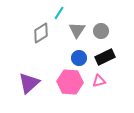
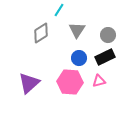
cyan line: moved 3 px up
gray circle: moved 7 px right, 4 px down
